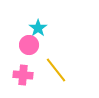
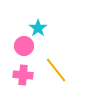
pink circle: moved 5 px left, 1 px down
